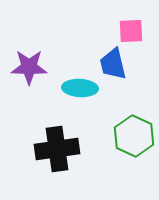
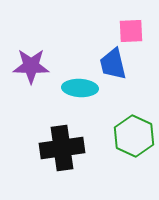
purple star: moved 2 px right, 1 px up
black cross: moved 5 px right, 1 px up
